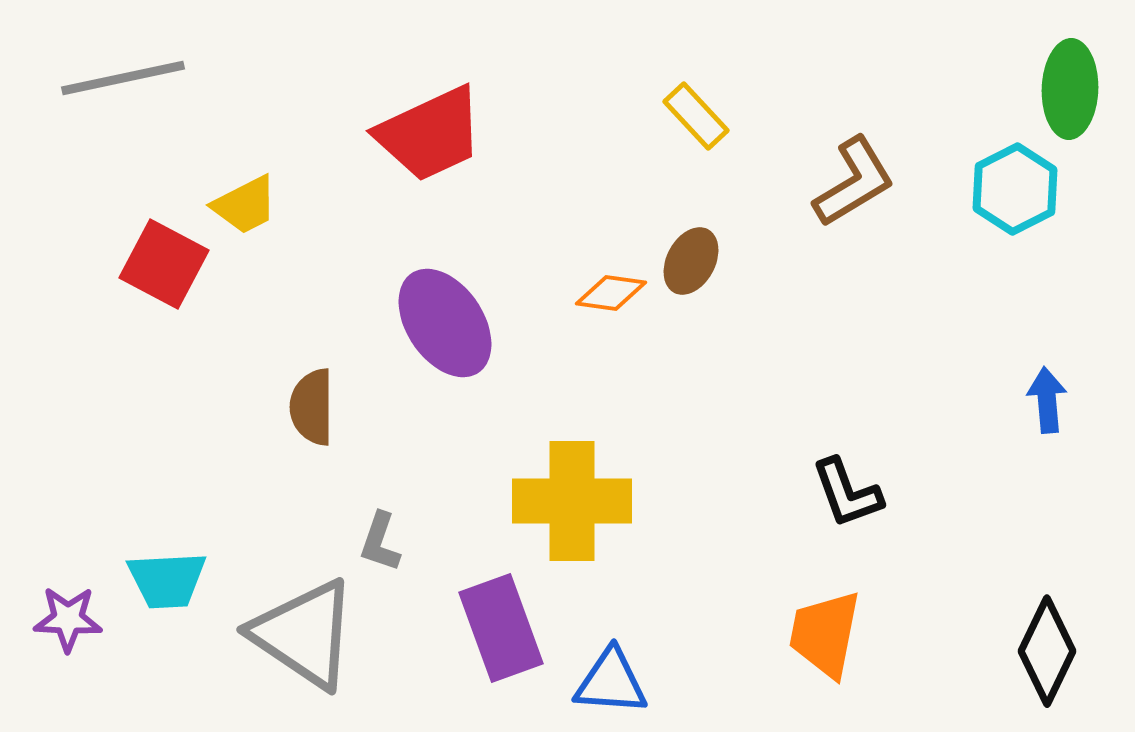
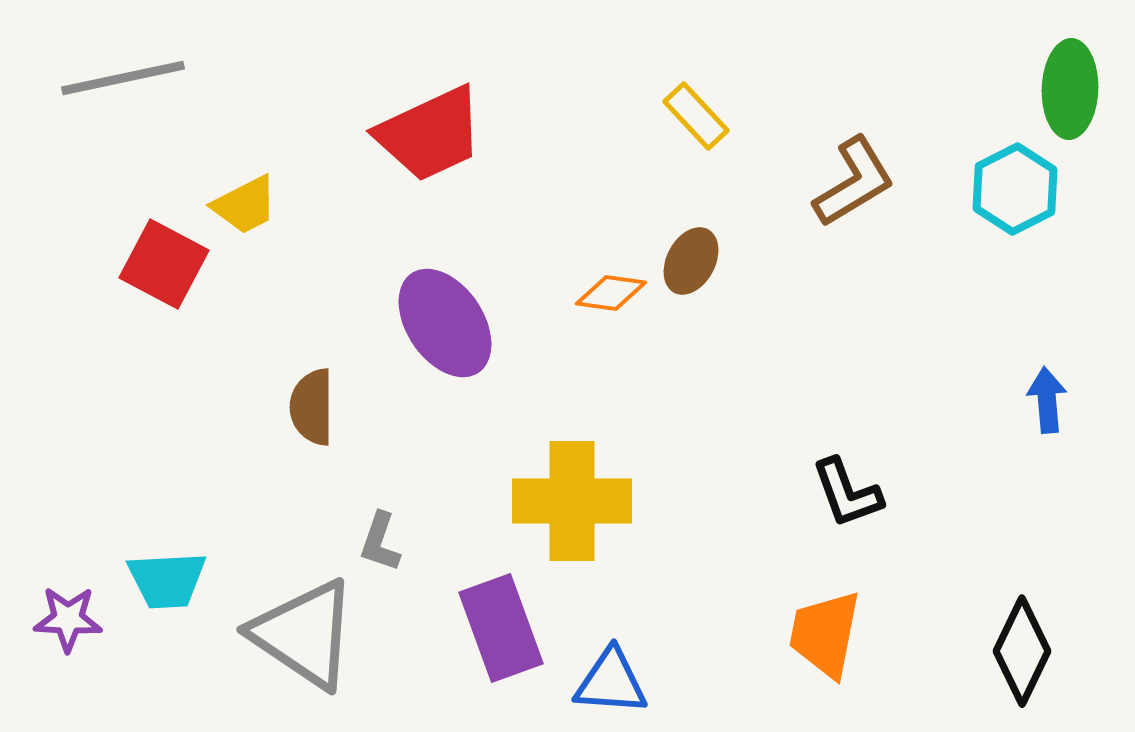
black diamond: moved 25 px left
